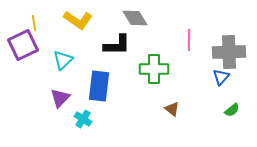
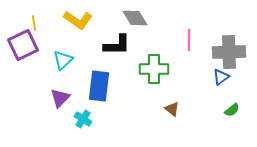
blue triangle: rotated 12 degrees clockwise
